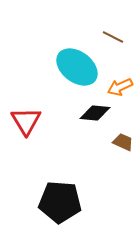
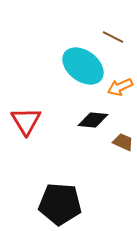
cyan ellipse: moved 6 px right, 1 px up
black diamond: moved 2 px left, 7 px down
black pentagon: moved 2 px down
